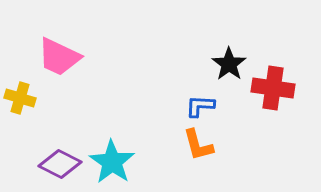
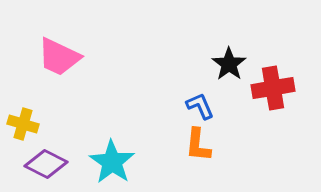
red cross: rotated 18 degrees counterclockwise
yellow cross: moved 3 px right, 26 px down
blue L-shape: rotated 64 degrees clockwise
orange L-shape: rotated 21 degrees clockwise
purple diamond: moved 14 px left
